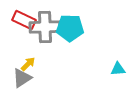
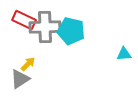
cyan pentagon: moved 1 px right, 3 px down; rotated 12 degrees clockwise
cyan triangle: moved 6 px right, 15 px up
gray triangle: moved 2 px left, 1 px down
